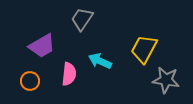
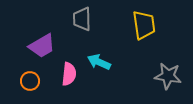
gray trapezoid: rotated 35 degrees counterclockwise
yellow trapezoid: moved 24 px up; rotated 144 degrees clockwise
cyan arrow: moved 1 px left, 1 px down
gray star: moved 2 px right, 4 px up
